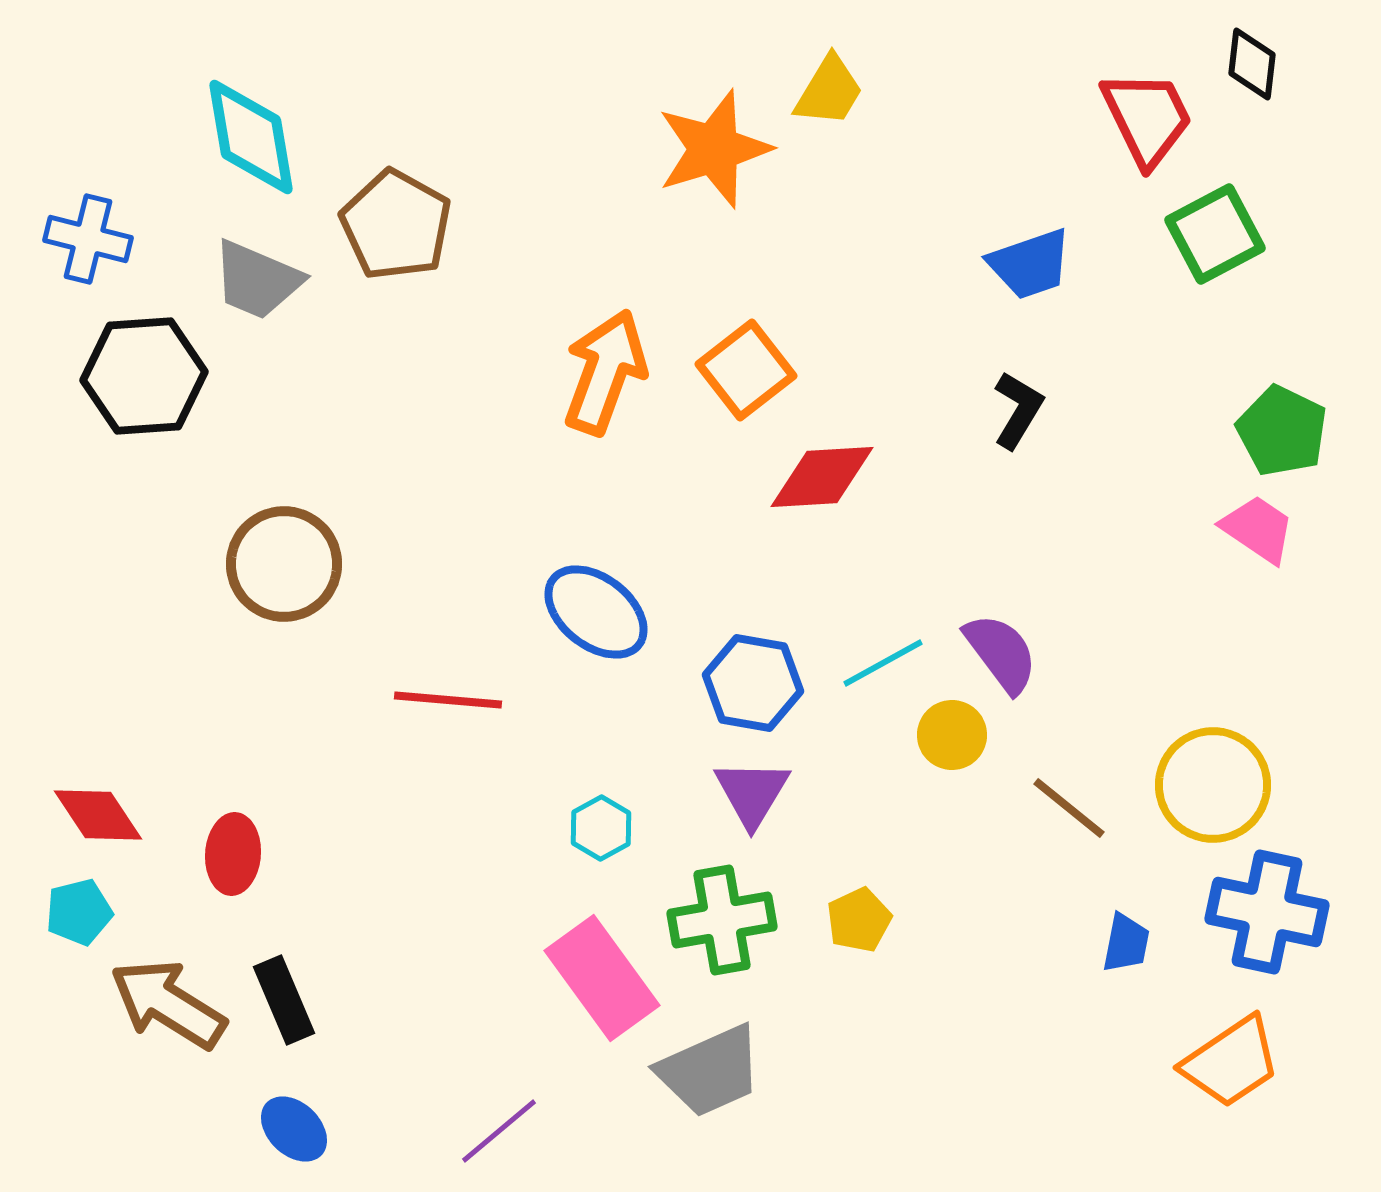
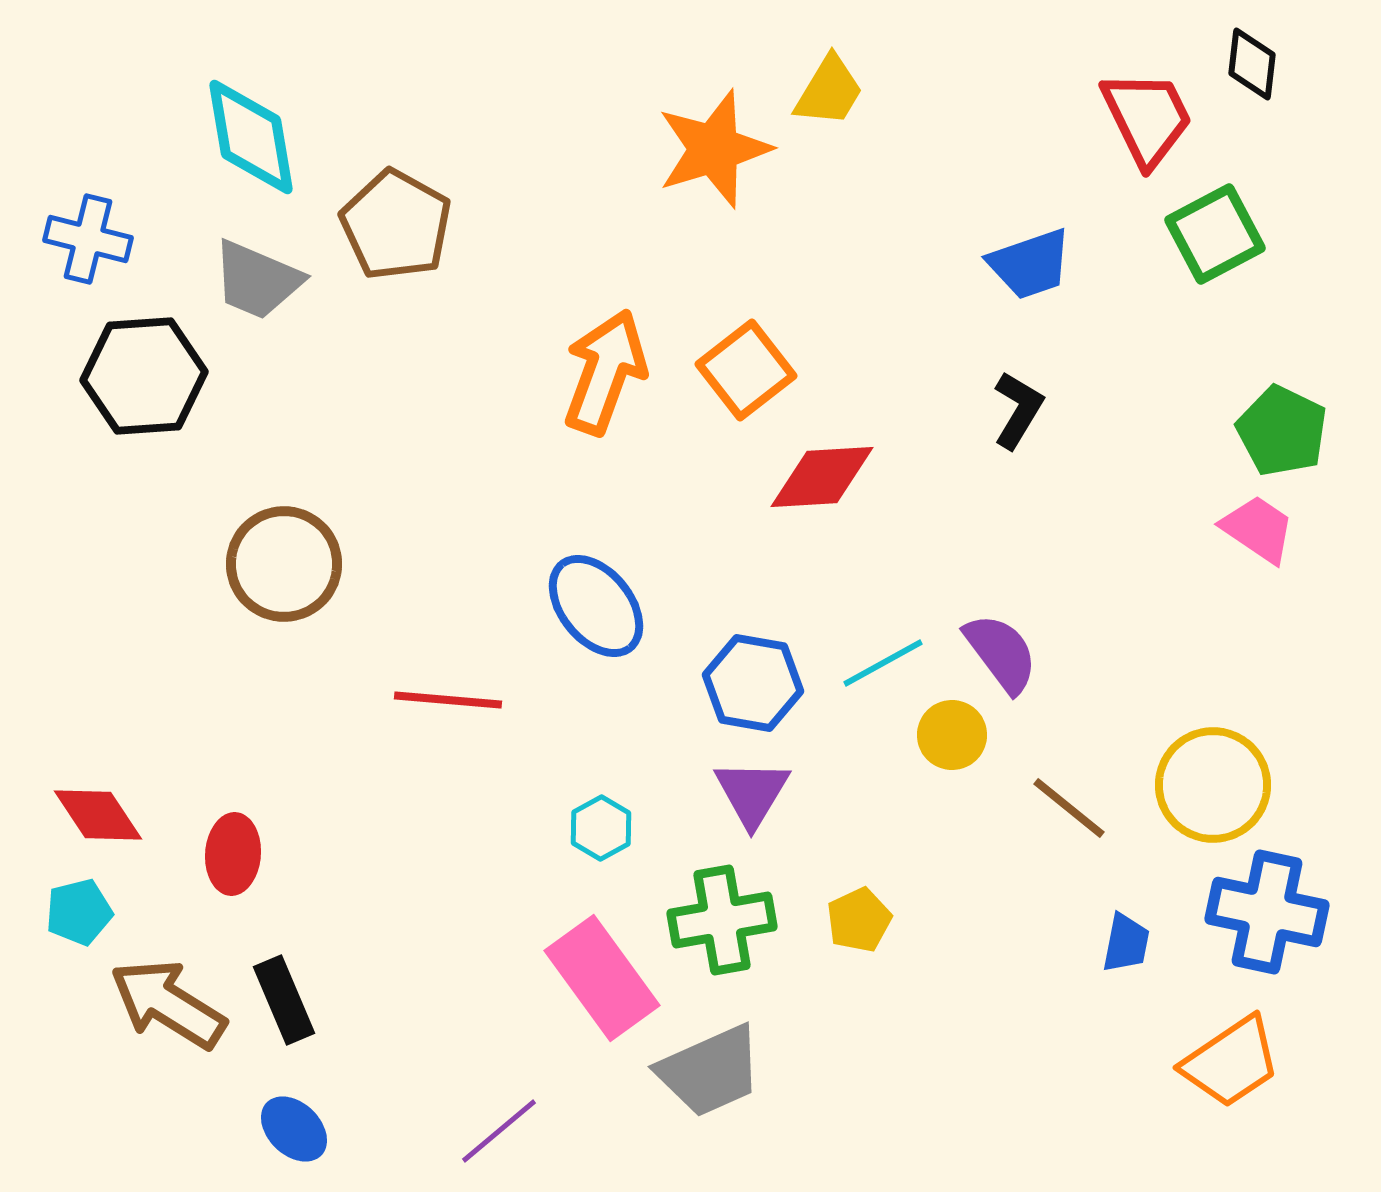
blue ellipse at (596, 612): moved 6 px up; rotated 13 degrees clockwise
